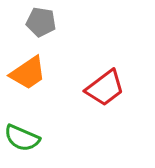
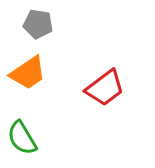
gray pentagon: moved 3 px left, 2 px down
green semicircle: rotated 36 degrees clockwise
